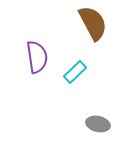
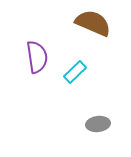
brown semicircle: rotated 39 degrees counterclockwise
gray ellipse: rotated 20 degrees counterclockwise
